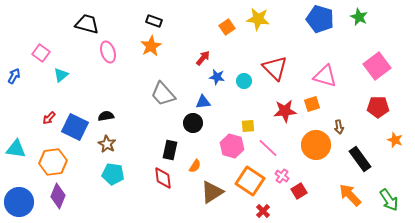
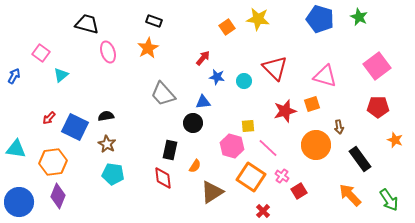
orange star at (151, 46): moved 3 px left, 2 px down
red star at (285, 111): rotated 10 degrees counterclockwise
orange square at (250, 181): moved 1 px right, 4 px up
